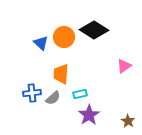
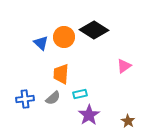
blue cross: moved 7 px left, 6 px down
